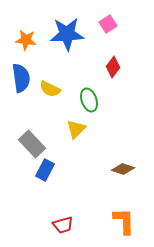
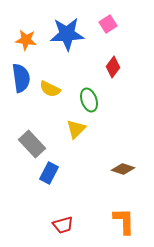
blue rectangle: moved 4 px right, 3 px down
